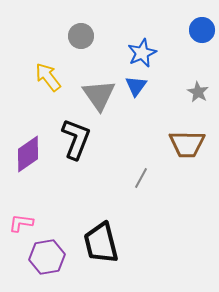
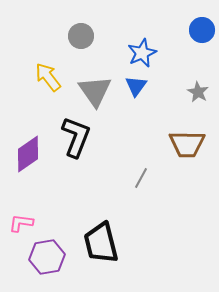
gray triangle: moved 4 px left, 4 px up
black L-shape: moved 2 px up
